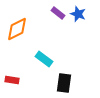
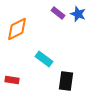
black rectangle: moved 2 px right, 2 px up
